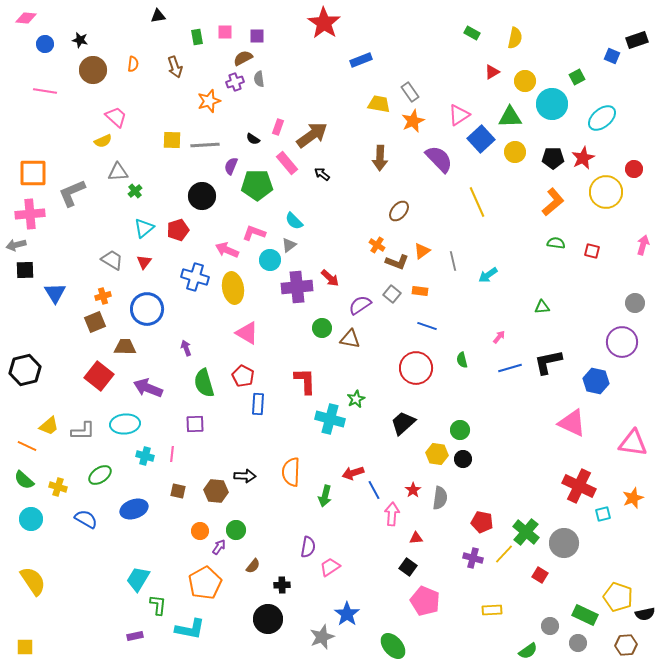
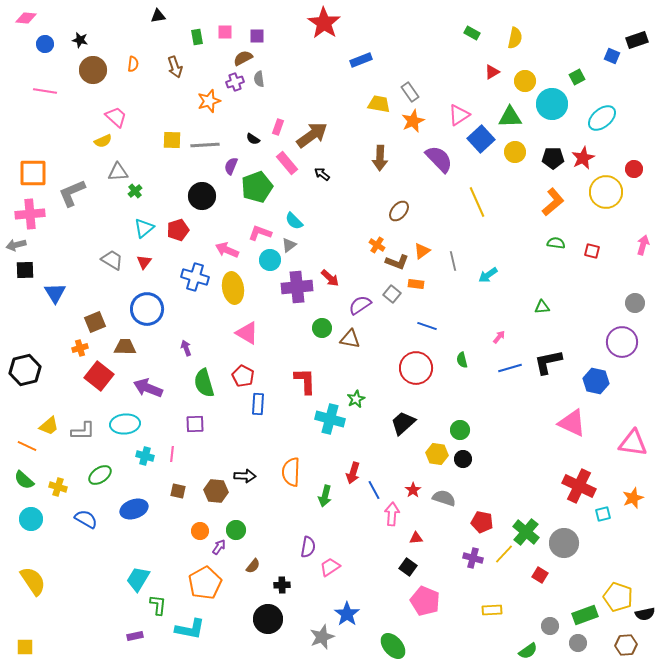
green pentagon at (257, 185): moved 2 px down; rotated 20 degrees counterclockwise
pink L-shape at (254, 233): moved 6 px right
orange rectangle at (420, 291): moved 4 px left, 7 px up
orange cross at (103, 296): moved 23 px left, 52 px down
red arrow at (353, 473): rotated 55 degrees counterclockwise
gray semicircle at (440, 498): moved 4 px right; rotated 80 degrees counterclockwise
green rectangle at (585, 615): rotated 45 degrees counterclockwise
